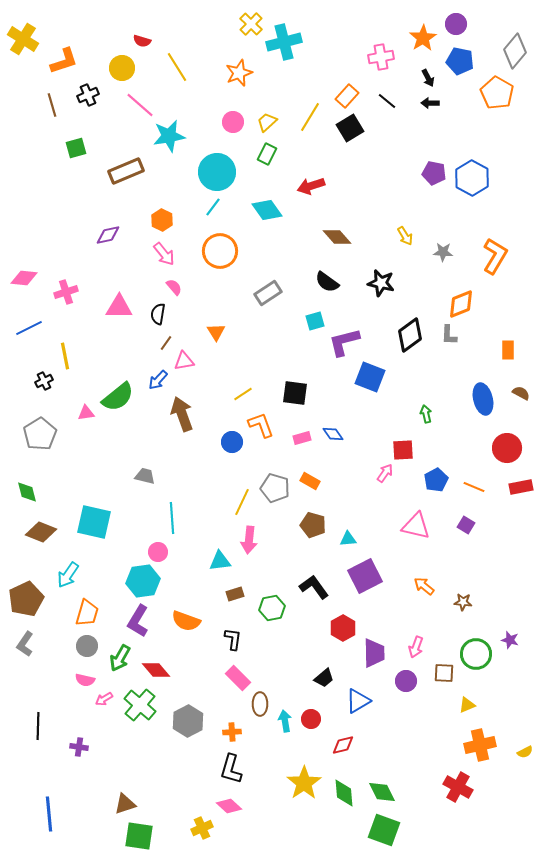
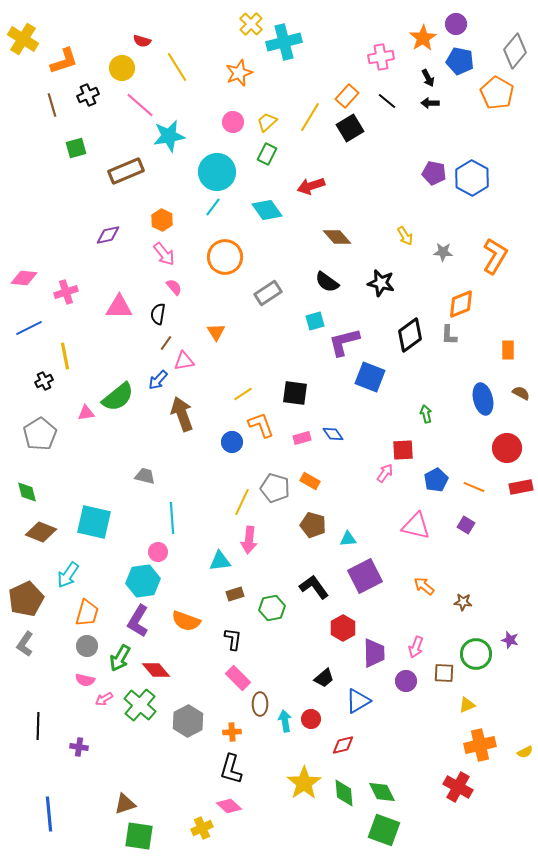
orange circle at (220, 251): moved 5 px right, 6 px down
